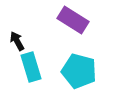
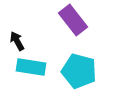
purple rectangle: rotated 20 degrees clockwise
cyan rectangle: rotated 64 degrees counterclockwise
